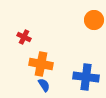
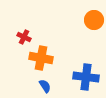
orange cross: moved 6 px up
blue semicircle: moved 1 px right, 1 px down
